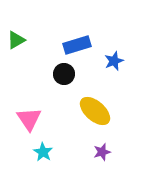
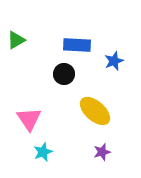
blue rectangle: rotated 20 degrees clockwise
cyan star: rotated 18 degrees clockwise
